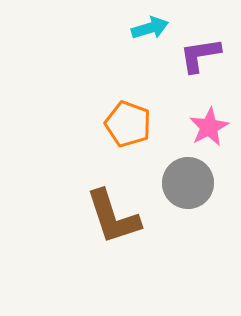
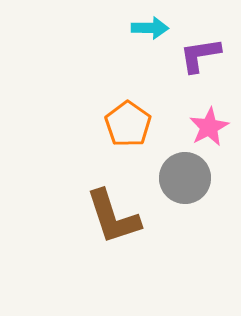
cyan arrow: rotated 18 degrees clockwise
orange pentagon: rotated 15 degrees clockwise
gray circle: moved 3 px left, 5 px up
